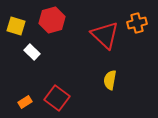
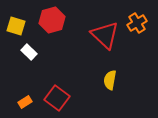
orange cross: rotated 18 degrees counterclockwise
white rectangle: moved 3 px left
